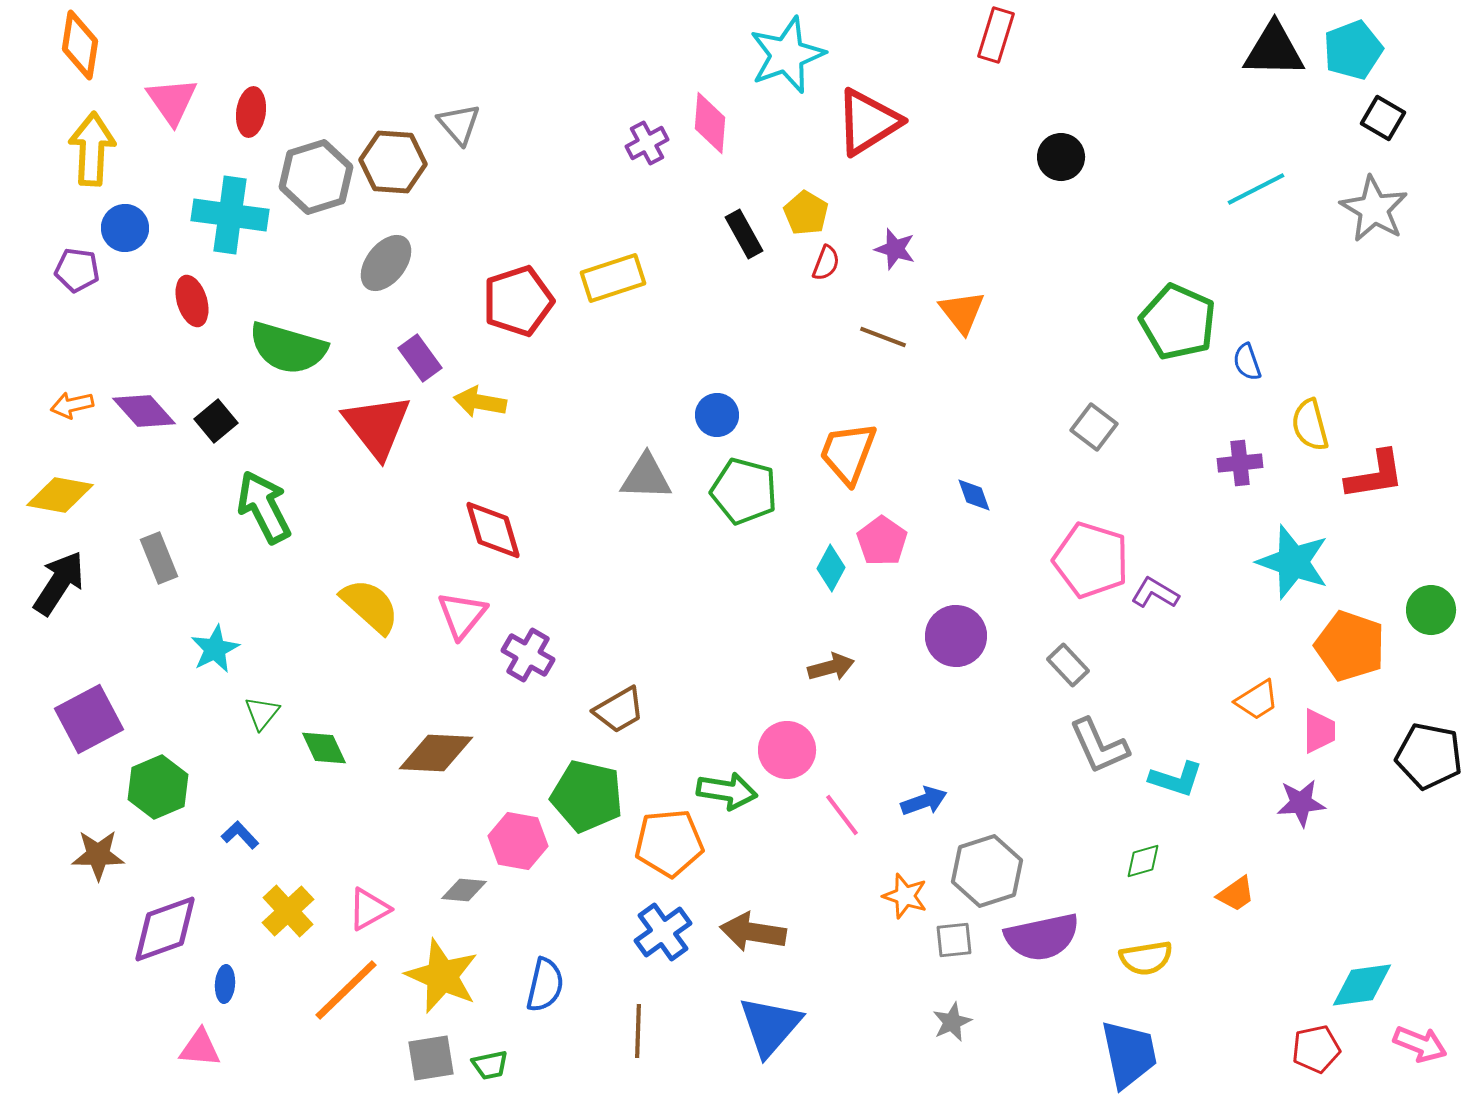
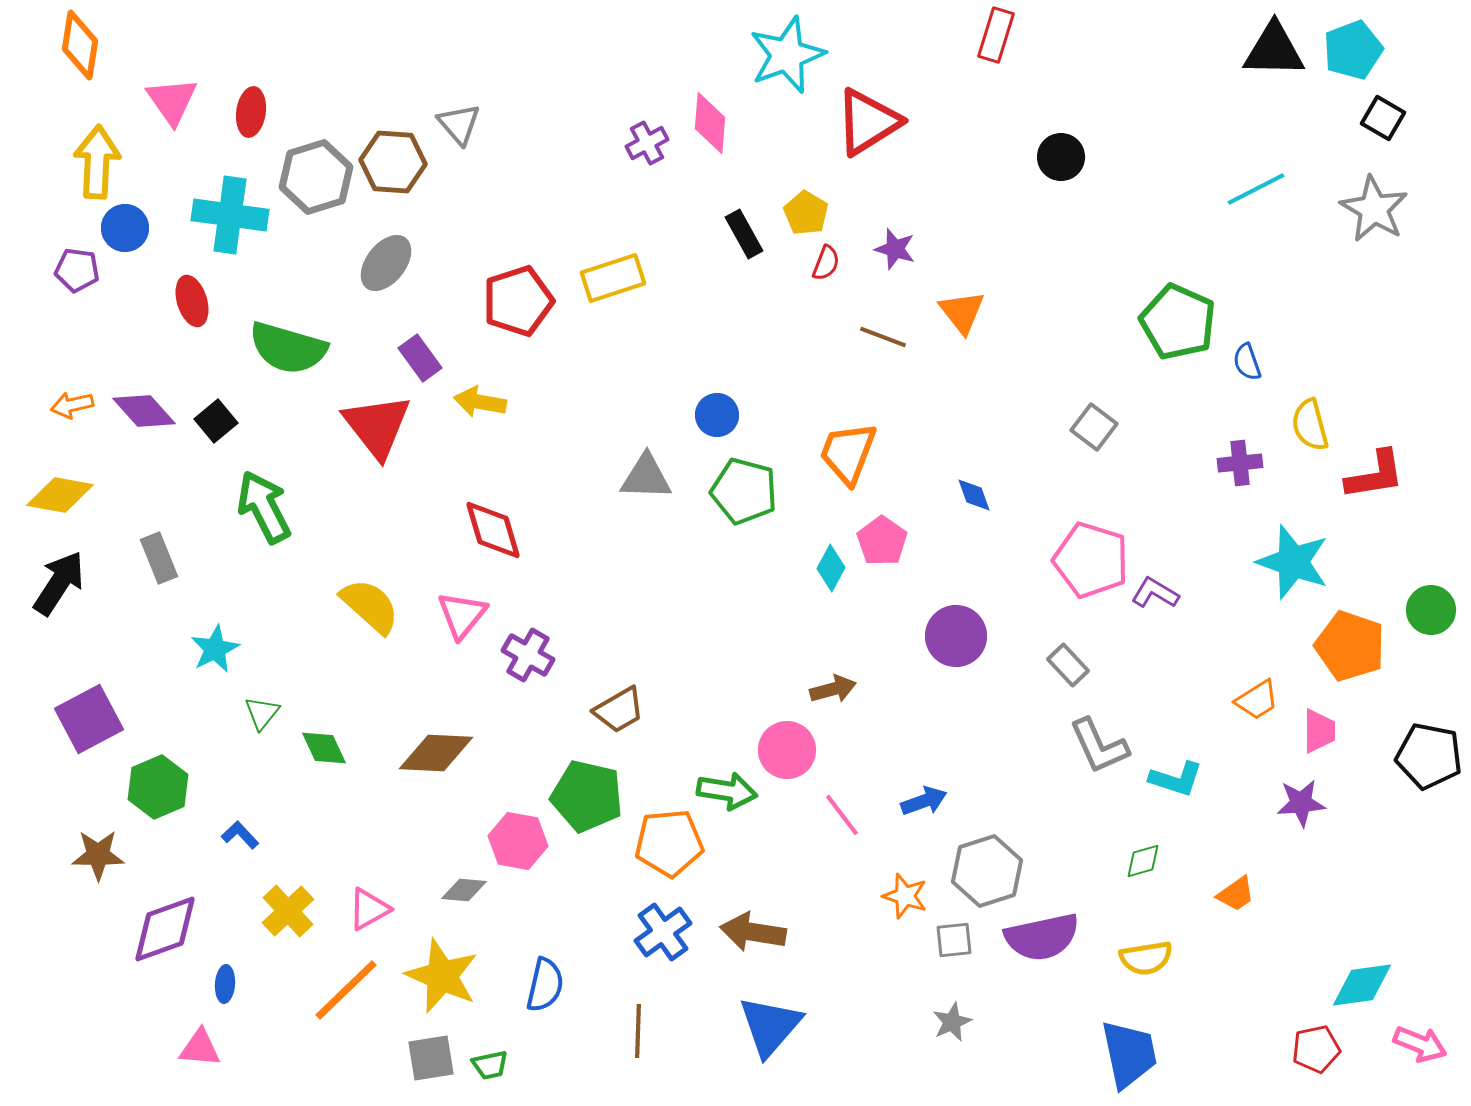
yellow arrow at (92, 149): moved 5 px right, 13 px down
brown arrow at (831, 667): moved 2 px right, 22 px down
